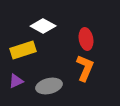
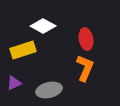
purple triangle: moved 2 px left, 2 px down
gray ellipse: moved 4 px down
